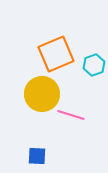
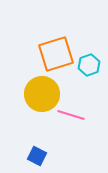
orange square: rotated 6 degrees clockwise
cyan hexagon: moved 5 px left
blue square: rotated 24 degrees clockwise
